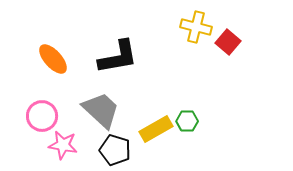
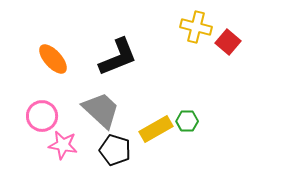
black L-shape: rotated 12 degrees counterclockwise
